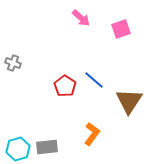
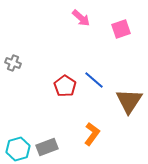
gray rectangle: rotated 15 degrees counterclockwise
